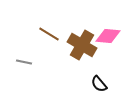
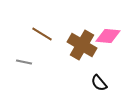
brown line: moved 7 px left
black semicircle: moved 1 px up
